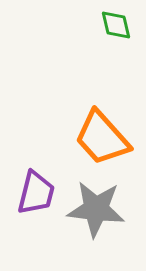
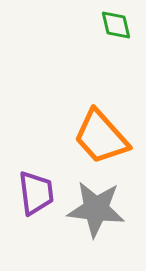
orange trapezoid: moved 1 px left, 1 px up
purple trapezoid: rotated 21 degrees counterclockwise
